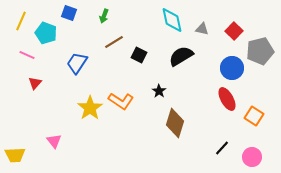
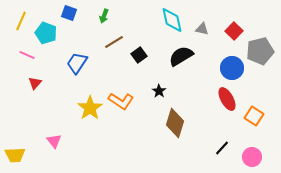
black square: rotated 28 degrees clockwise
